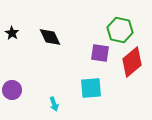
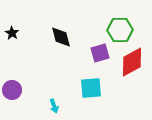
green hexagon: rotated 15 degrees counterclockwise
black diamond: moved 11 px right; rotated 10 degrees clockwise
purple square: rotated 24 degrees counterclockwise
red diamond: rotated 12 degrees clockwise
cyan arrow: moved 2 px down
